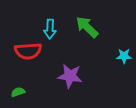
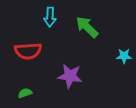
cyan arrow: moved 12 px up
green semicircle: moved 7 px right, 1 px down
